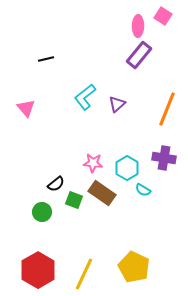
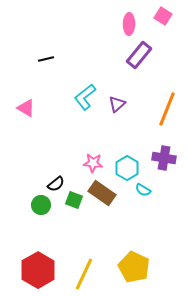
pink ellipse: moved 9 px left, 2 px up
pink triangle: rotated 18 degrees counterclockwise
green circle: moved 1 px left, 7 px up
